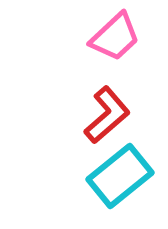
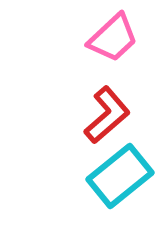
pink trapezoid: moved 2 px left, 1 px down
